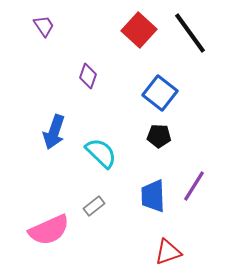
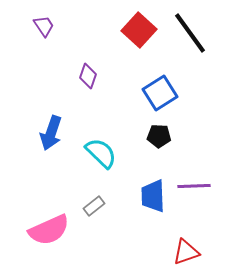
blue square: rotated 20 degrees clockwise
blue arrow: moved 3 px left, 1 px down
purple line: rotated 56 degrees clockwise
red triangle: moved 18 px right
